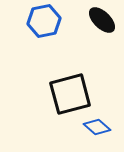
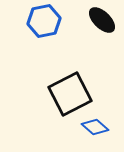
black square: rotated 12 degrees counterclockwise
blue diamond: moved 2 px left
